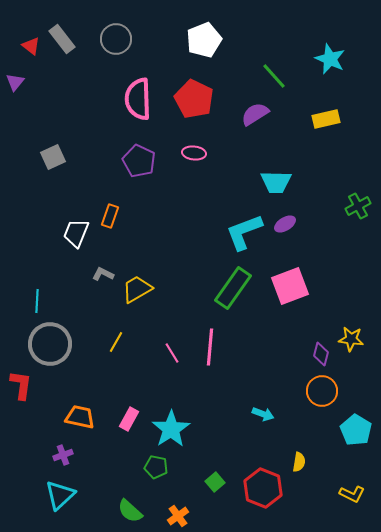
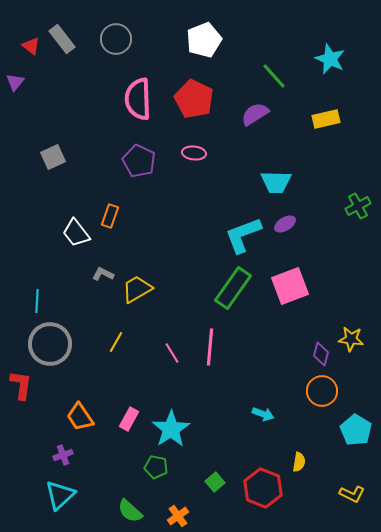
cyan L-shape at (244, 232): moved 1 px left, 3 px down
white trapezoid at (76, 233): rotated 60 degrees counterclockwise
orange trapezoid at (80, 417): rotated 136 degrees counterclockwise
